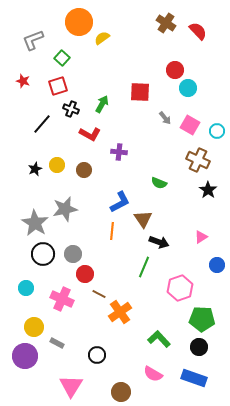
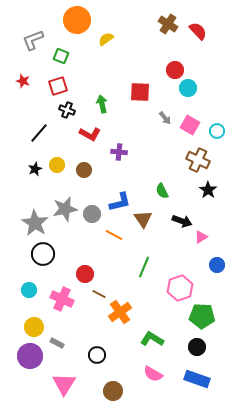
orange circle at (79, 22): moved 2 px left, 2 px up
brown cross at (166, 23): moved 2 px right, 1 px down
yellow semicircle at (102, 38): moved 4 px right, 1 px down
green square at (62, 58): moved 1 px left, 2 px up; rotated 21 degrees counterclockwise
green arrow at (102, 104): rotated 42 degrees counterclockwise
black cross at (71, 109): moved 4 px left, 1 px down
black line at (42, 124): moved 3 px left, 9 px down
green semicircle at (159, 183): moved 3 px right, 8 px down; rotated 42 degrees clockwise
blue L-shape at (120, 202): rotated 15 degrees clockwise
orange line at (112, 231): moved 2 px right, 4 px down; rotated 66 degrees counterclockwise
black arrow at (159, 242): moved 23 px right, 21 px up
gray circle at (73, 254): moved 19 px right, 40 px up
cyan circle at (26, 288): moved 3 px right, 2 px down
green pentagon at (202, 319): moved 3 px up
green L-shape at (159, 339): moved 7 px left; rotated 15 degrees counterclockwise
black circle at (199, 347): moved 2 px left
purple circle at (25, 356): moved 5 px right
blue rectangle at (194, 378): moved 3 px right, 1 px down
pink triangle at (71, 386): moved 7 px left, 2 px up
brown circle at (121, 392): moved 8 px left, 1 px up
